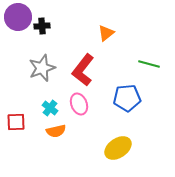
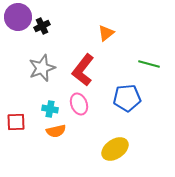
black cross: rotated 21 degrees counterclockwise
cyan cross: moved 1 px down; rotated 28 degrees counterclockwise
yellow ellipse: moved 3 px left, 1 px down
